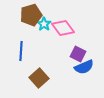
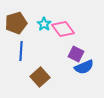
brown pentagon: moved 15 px left, 8 px down
pink diamond: moved 1 px down
purple square: moved 2 px left
brown square: moved 1 px right, 1 px up
